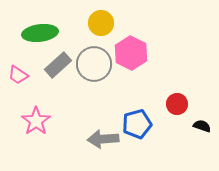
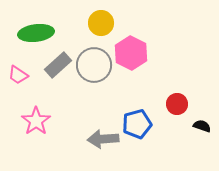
green ellipse: moved 4 px left
gray circle: moved 1 px down
